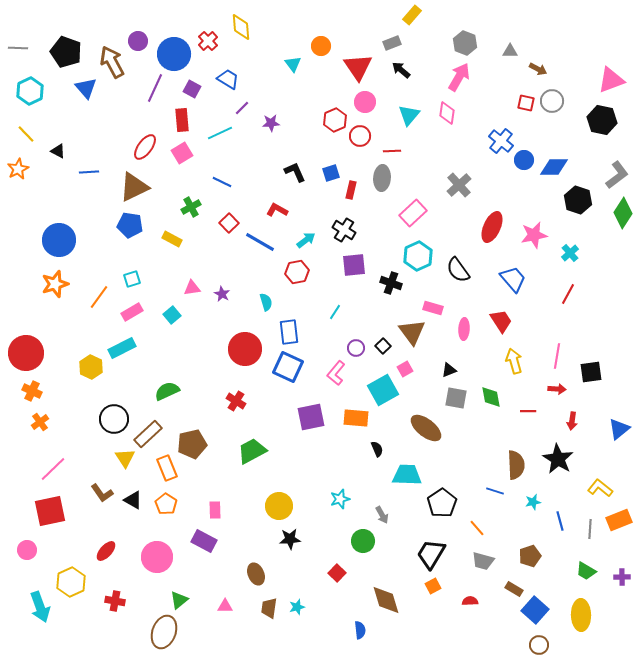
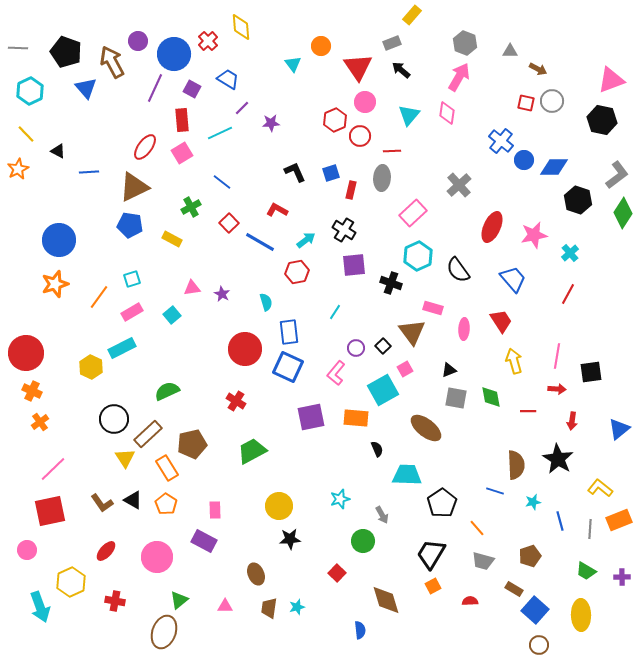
blue line at (222, 182): rotated 12 degrees clockwise
orange rectangle at (167, 468): rotated 10 degrees counterclockwise
brown L-shape at (102, 493): moved 10 px down
